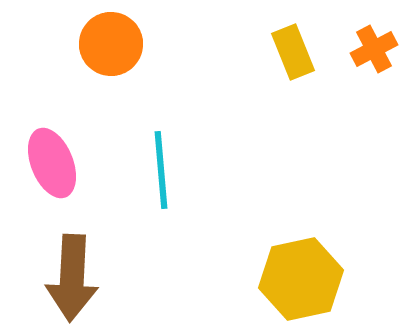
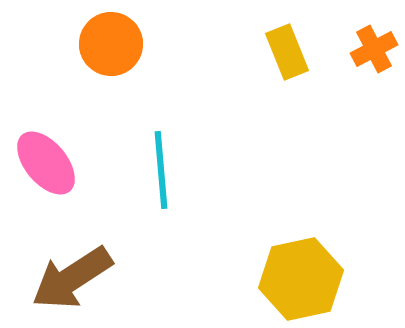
yellow rectangle: moved 6 px left
pink ellipse: moved 6 px left; rotated 18 degrees counterclockwise
brown arrow: rotated 54 degrees clockwise
